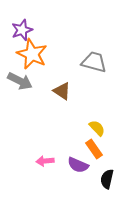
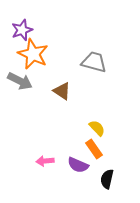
orange star: moved 1 px right
